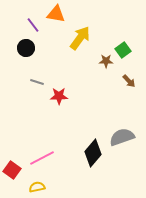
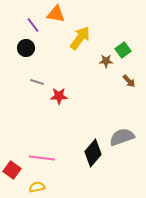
pink line: rotated 35 degrees clockwise
